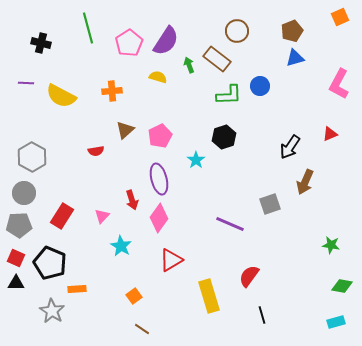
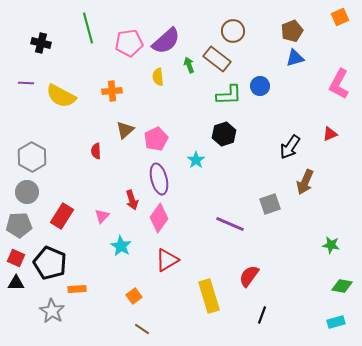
brown circle at (237, 31): moved 4 px left
purple semicircle at (166, 41): rotated 16 degrees clockwise
pink pentagon at (129, 43): rotated 24 degrees clockwise
yellow semicircle at (158, 77): rotated 114 degrees counterclockwise
pink pentagon at (160, 136): moved 4 px left, 3 px down
black hexagon at (224, 137): moved 3 px up
red semicircle at (96, 151): rotated 98 degrees clockwise
gray circle at (24, 193): moved 3 px right, 1 px up
red triangle at (171, 260): moved 4 px left
black line at (262, 315): rotated 36 degrees clockwise
